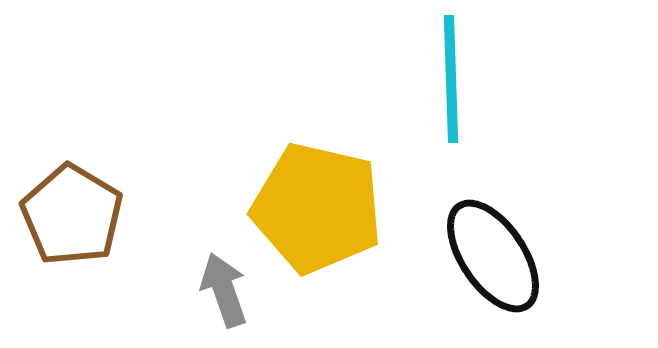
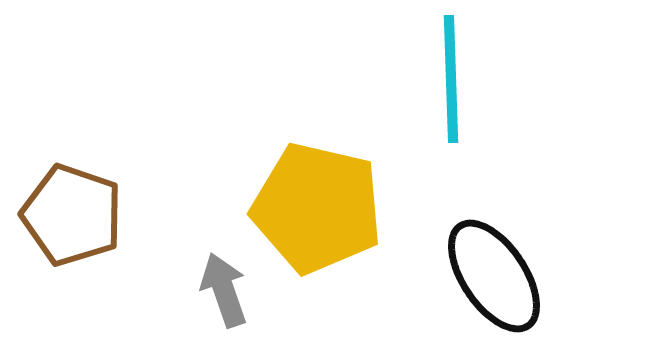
brown pentagon: rotated 12 degrees counterclockwise
black ellipse: moved 1 px right, 20 px down
